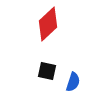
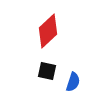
red diamond: moved 7 px down
